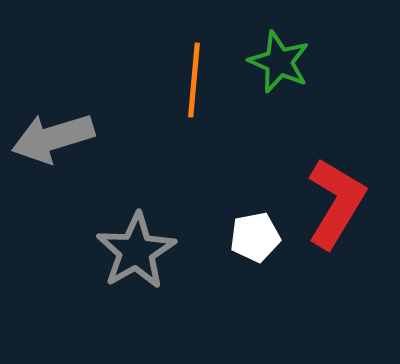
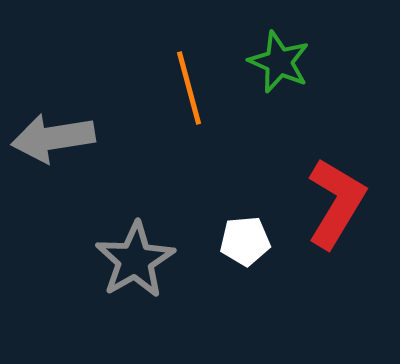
orange line: moved 5 px left, 8 px down; rotated 20 degrees counterclockwise
gray arrow: rotated 8 degrees clockwise
white pentagon: moved 10 px left, 4 px down; rotated 6 degrees clockwise
gray star: moved 1 px left, 9 px down
